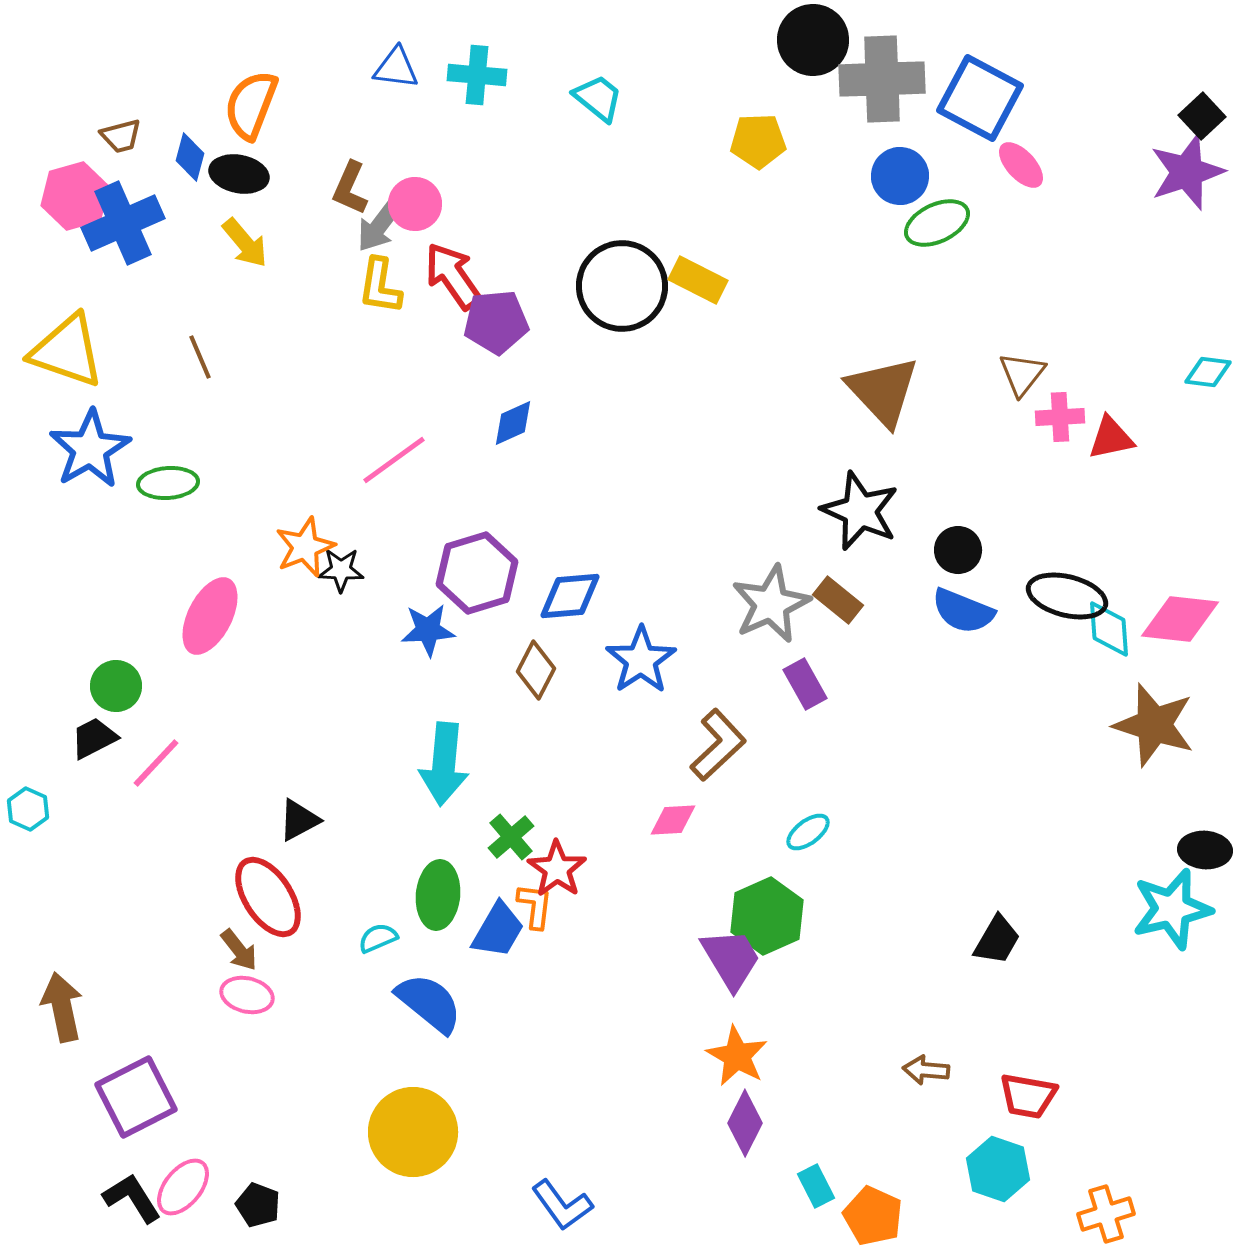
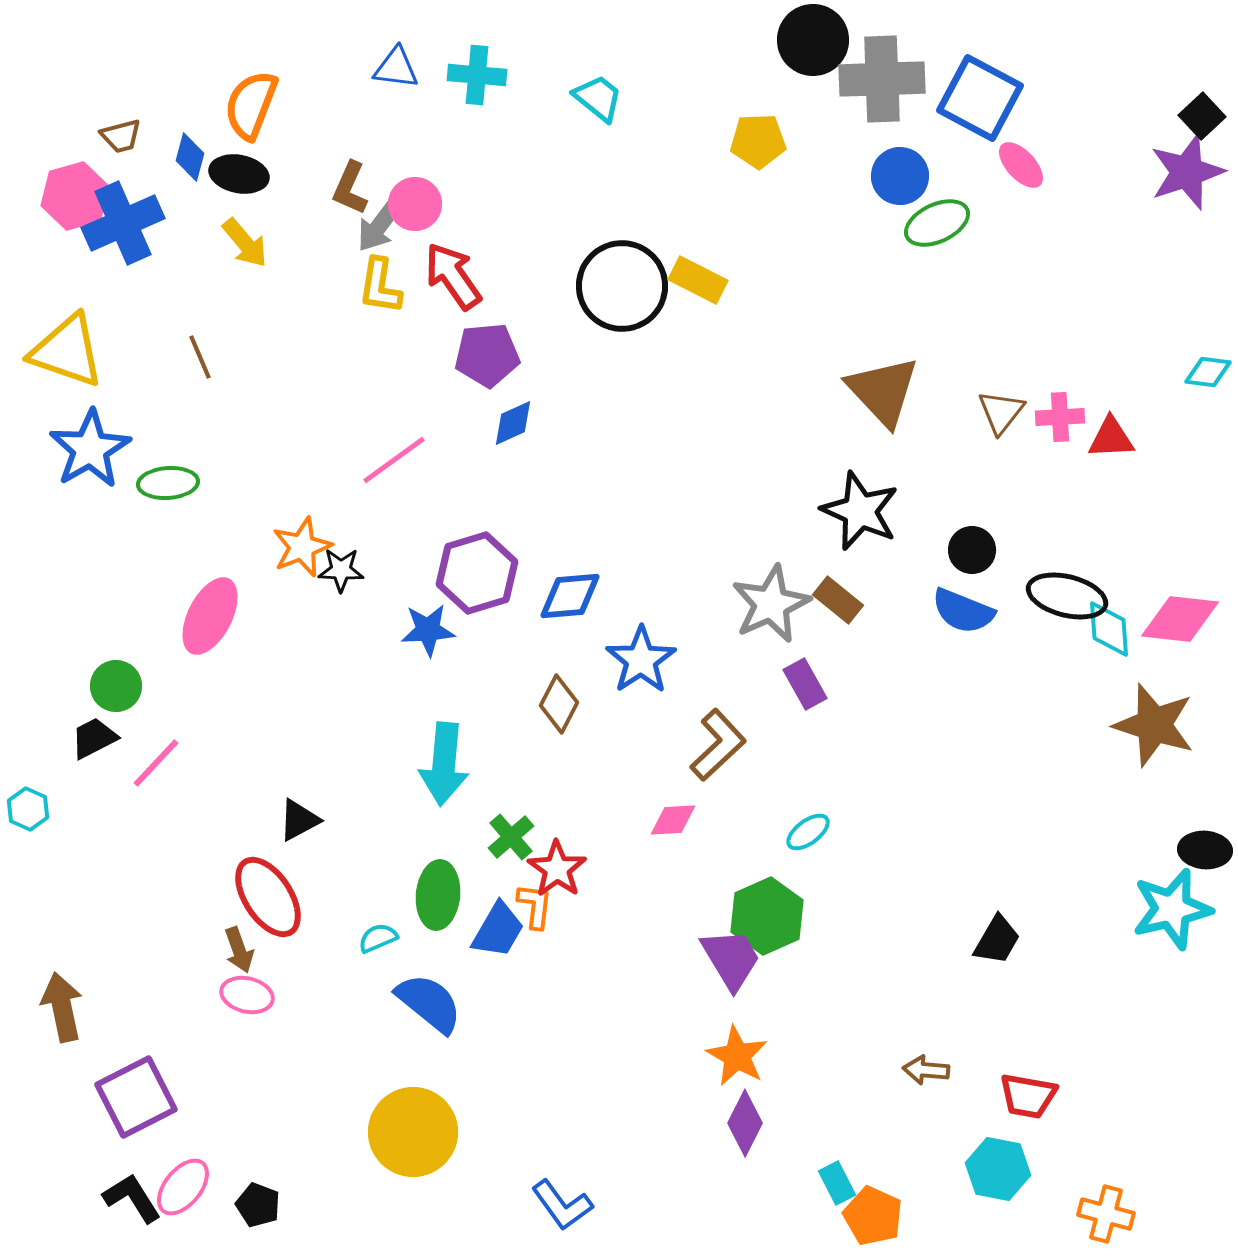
purple pentagon at (496, 322): moved 9 px left, 33 px down
brown triangle at (1022, 374): moved 21 px left, 38 px down
red triangle at (1111, 438): rotated 9 degrees clockwise
orange star at (305, 547): moved 3 px left
black circle at (958, 550): moved 14 px right
brown diamond at (536, 670): moved 23 px right, 34 px down
brown arrow at (239, 950): rotated 18 degrees clockwise
cyan hexagon at (998, 1169): rotated 8 degrees counterclockwise
cyan rectangle at (816, 1186): moved 21 px right, 3 px up
orange cross at (1106, 1214): rotated 32 degrees clockwise
